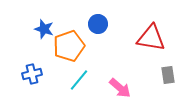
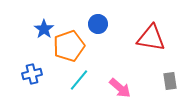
blue star: rotated 18 degrees clockwise
gray rectangle: moved 2 px right, 6 px down
